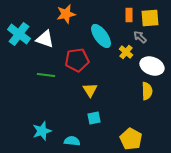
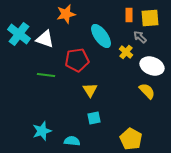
yellow semicircle: rotated 42 degrees counterclockwise
